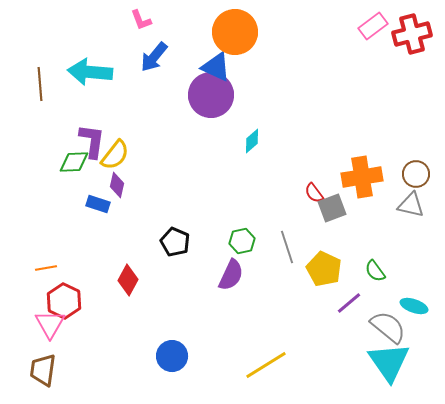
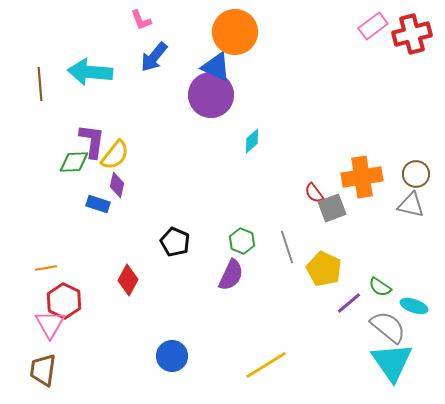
green hexagon: rotated 25 degrees counterclockwise
green semicircle: moved 5 px right, 16 px down; rotated 20 degrees counterclockwise
cyan triangle: moved 3 px right
